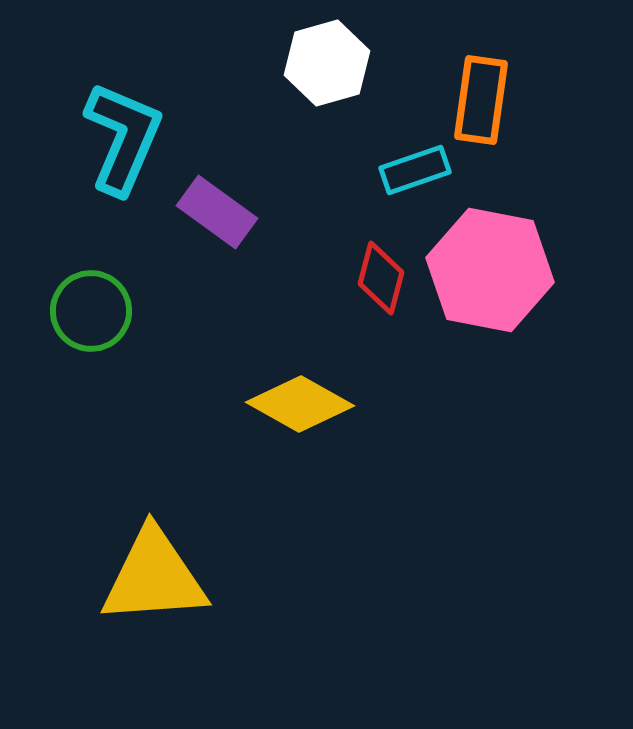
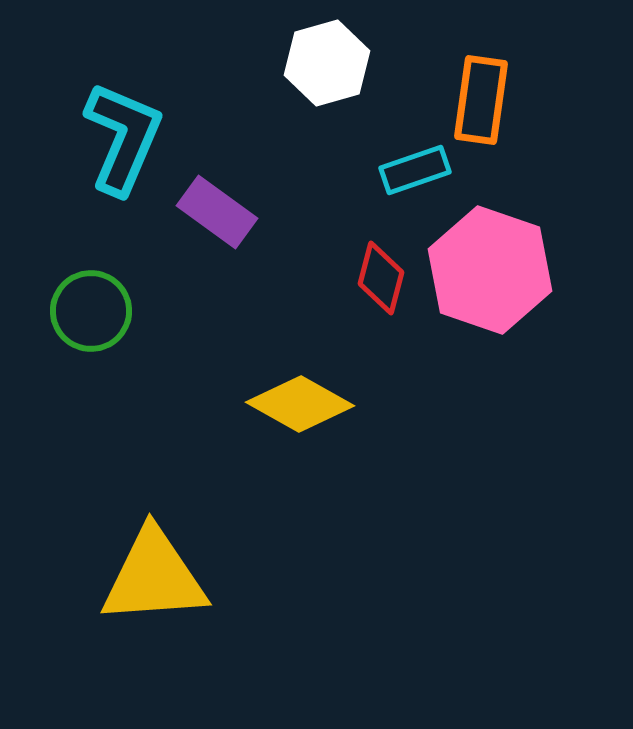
pink hexagon: rotated 8 degrees clockwise
